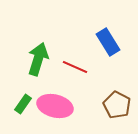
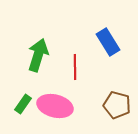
green arrow: moved 4 px up
red line: rotated 65 degrees clockwise
brown pentagon: rotated 12 degrees counterclockwise
